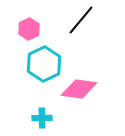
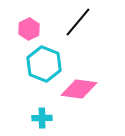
black line: moved 3 px left, 2 px down
cyan hexagon: rotated 12 degrees counterclockwise
